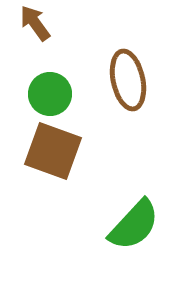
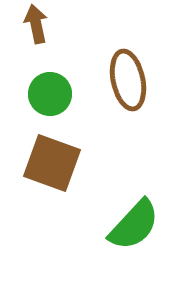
brown arrow: moved 1 px right, 1 px down; rotated 24 degrees clockwise
brown square: moved 1 px left, 12 px down
